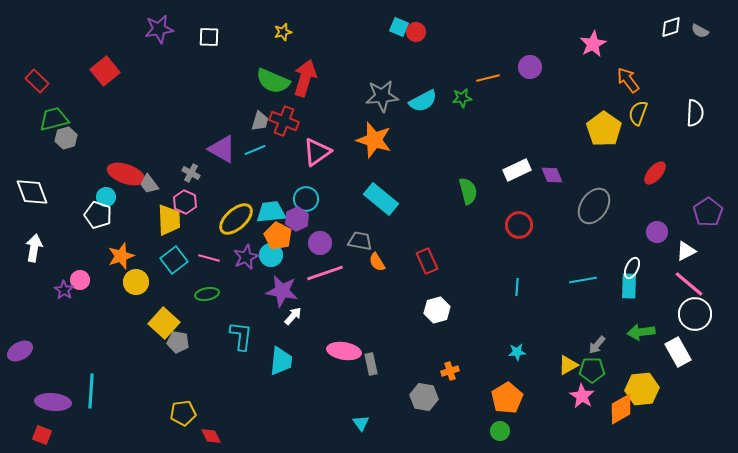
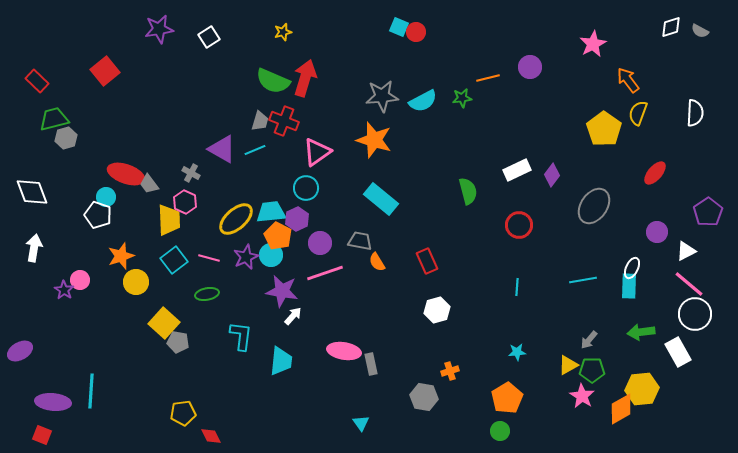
white square at (209, 37): rotated 35 degrees counterclockwise
purple diamond at (552, 175): rotated 60 degrees clockwise
cyan circle at (306, 199): moved 11 px up
gray arrow at (597, 345): moved 8 px left, 5 px up
